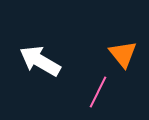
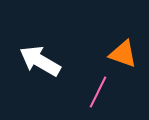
orange triangle: rotated 32 degrees counterclockwise
